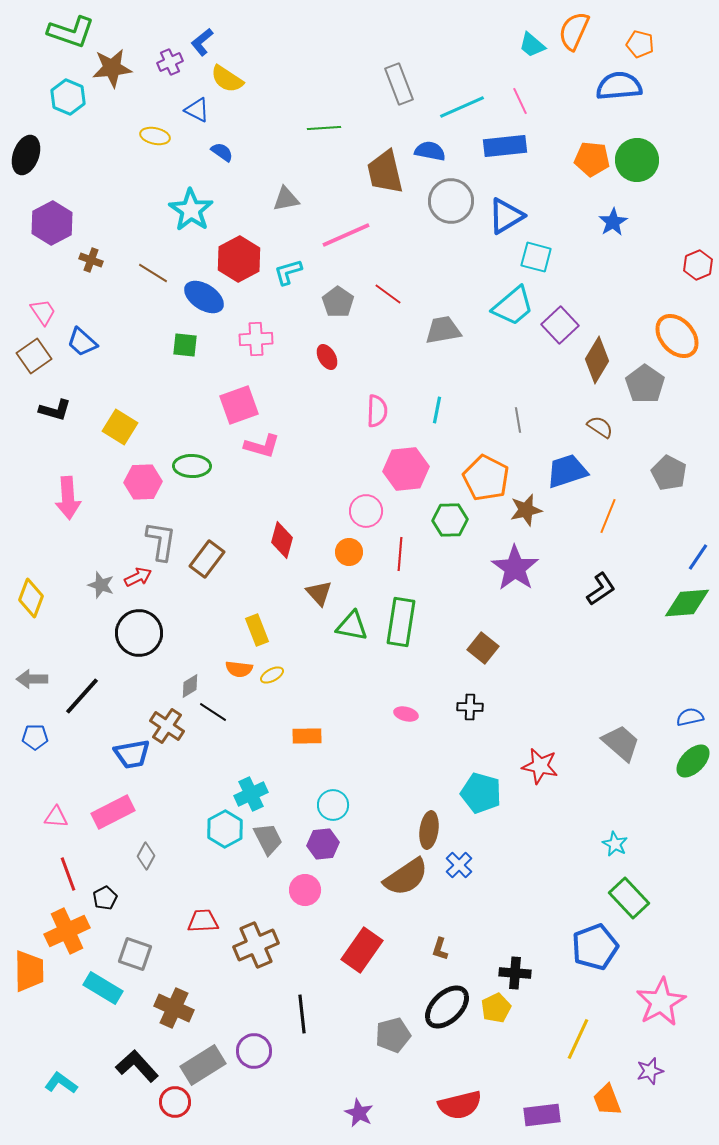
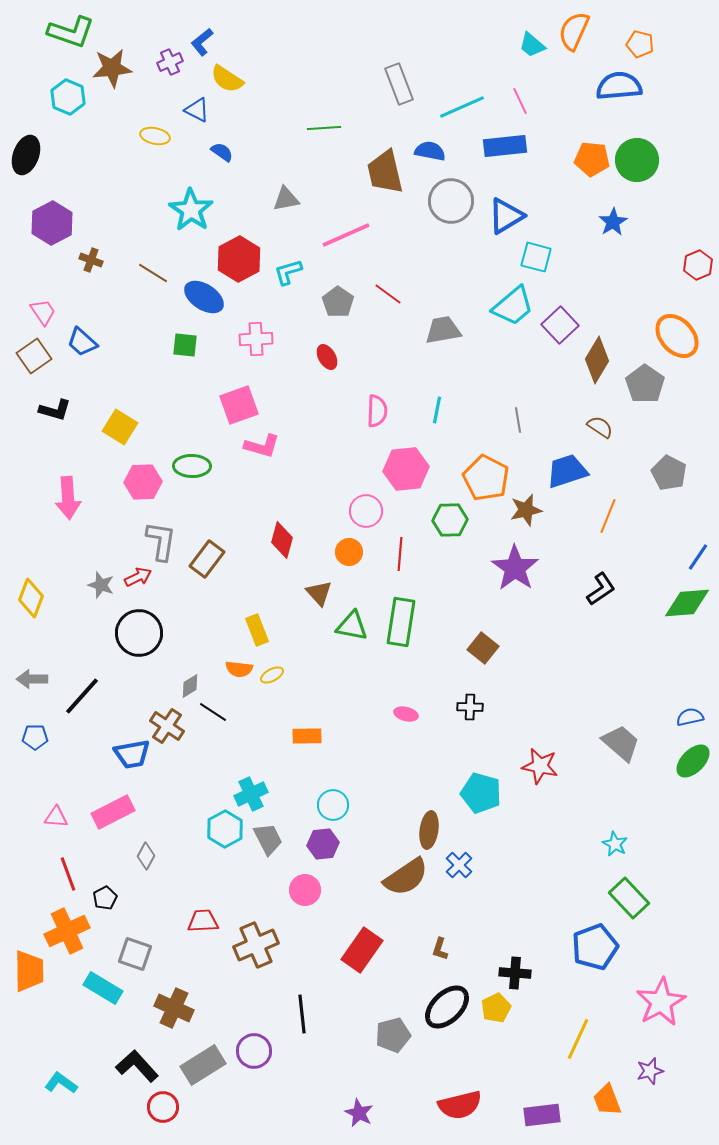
red circle at (175, 1102): moved 12 px left, 5 px down
